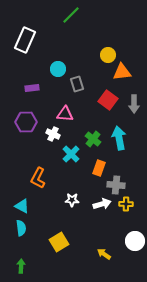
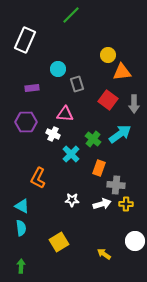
cyan arrow: moved 1 px right, 4 px up; rotated 65 degrees clockwise
